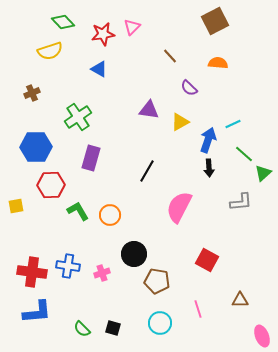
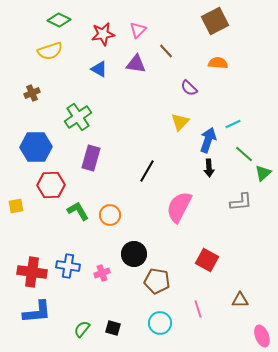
green diamond: moved 4 px left, 2 px up; rotated 20 degrees counterclockwise
pink triangle: moved 6 px right, 3 px down
brown line: moved 4 px left, 5 px up
purple triangle: moved 13 px left, 46 px up
yellow triangle: rotated 18 degrees counterclockwise
green semicircle: rotated 84 degrees clockwise
